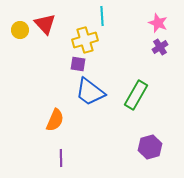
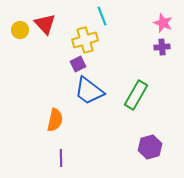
cyan line: rotated 18 degrees counterclockwise
pink star: moved 5 px right
purple cross: moved 2 px right; rotated 28 degrees clockwise
purple square: rotated 35 degrees counterclockwise
blue trapezoid: moved 1 px left, 1 px up
orange semicircle: rotated 10 degrees counterclockwise
